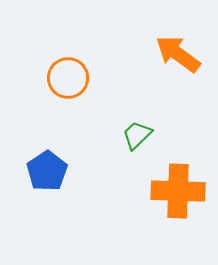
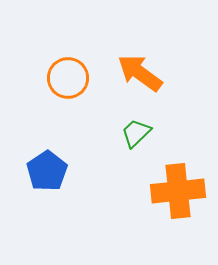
orange arrow: moved 38 px left, 19 px down
green trapezoid: moved 1 px left, 2 px up
orange cross: rotated 8 degrees counterclockwise
